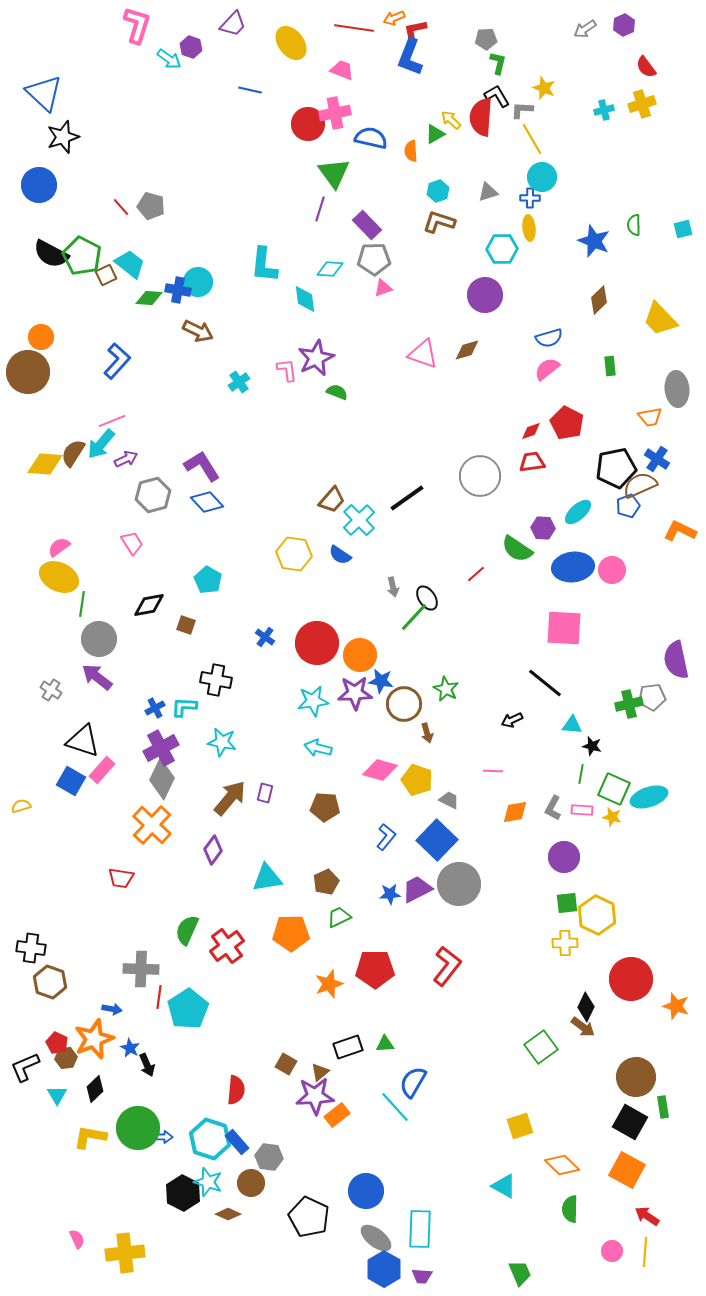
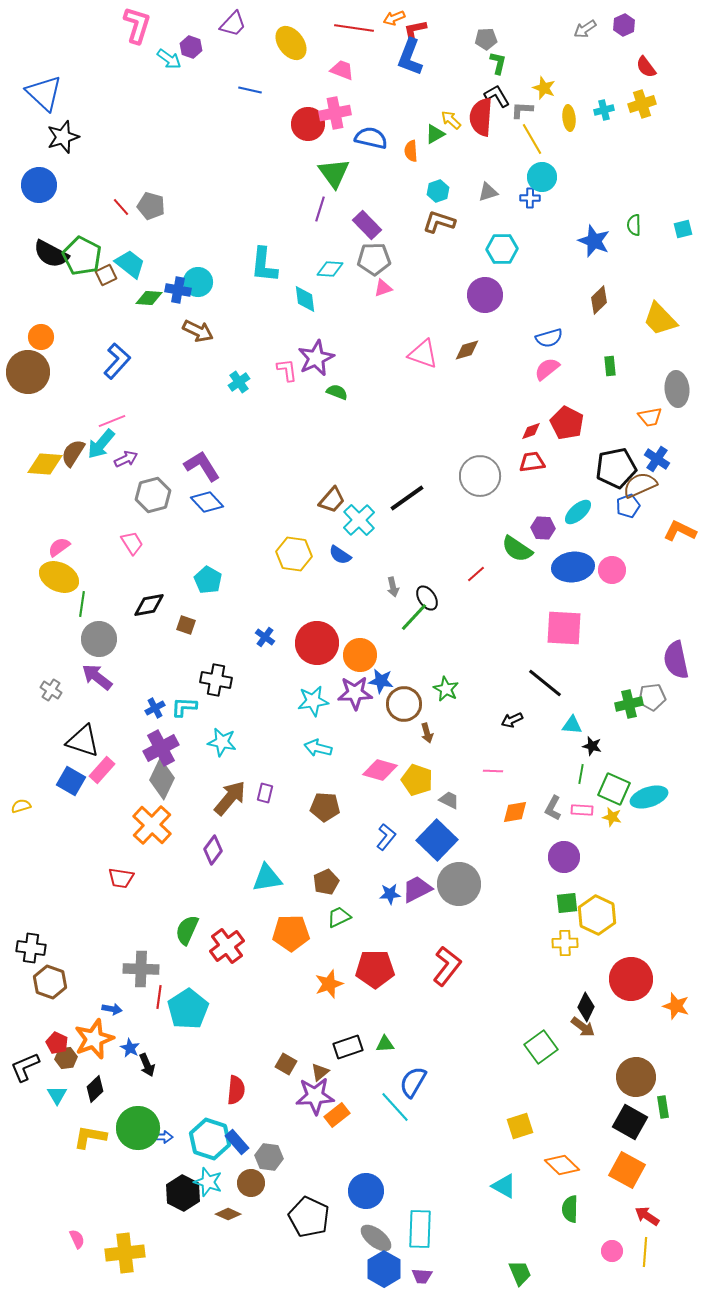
yellow ellipse at (529, 228): moved 40 px right, 110 px up
